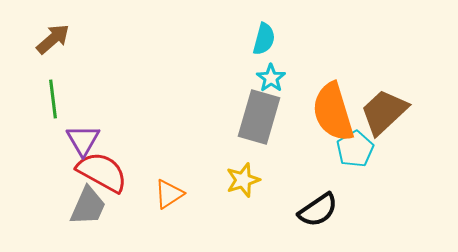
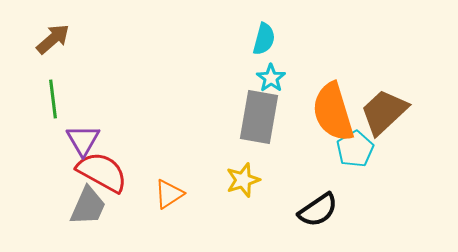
gray rectangle: rotated 6 degrees counterclockwise
